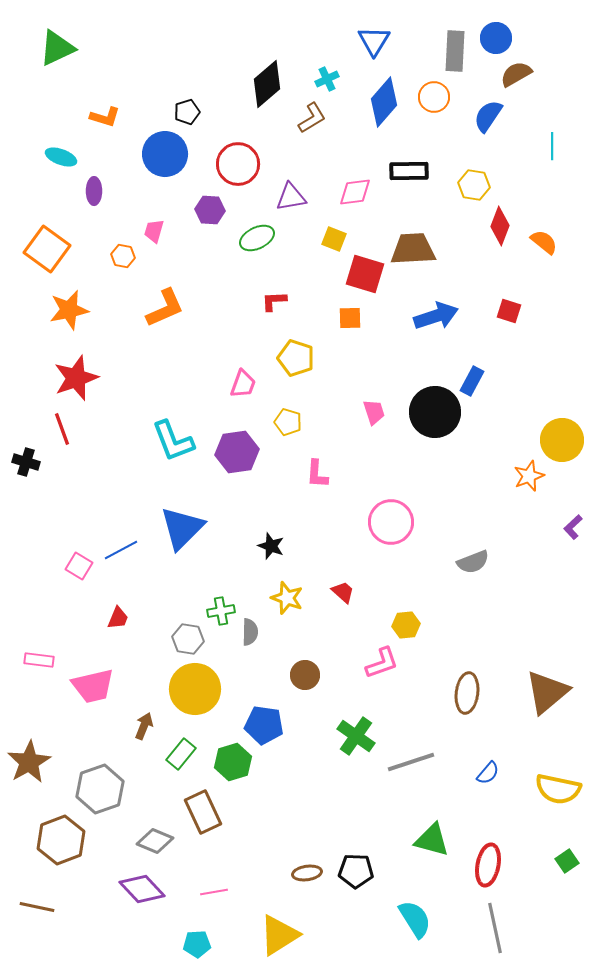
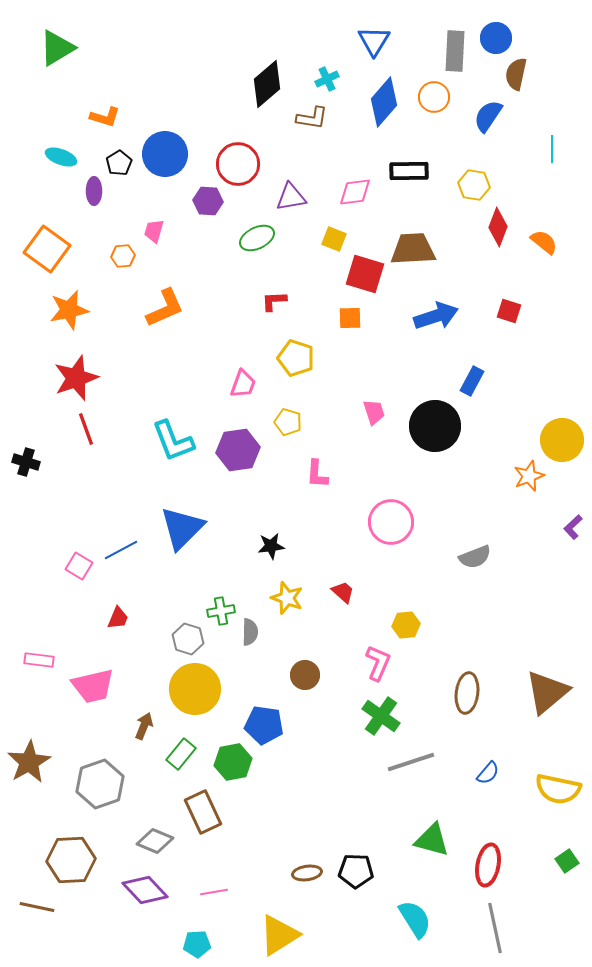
green triangle at (57, 48): rotated 6 degrees counterclockwise
brown semicircle at (516, 74): rotated 48 degrees counterclockwise
black pentagon at (187, 112): moved 68 px left, 51 px down; rotated 15 degrees counterclockwise
brown L-shape at (312, 118): rotated 40 degrees clockwise
cyan line at (552, 146): moved 3 px down
purple hexagon at (210, 210): moved 2 px left, 9 px up
red diamond at (500, 226): moved 2 px left, 1 px down
orange hexagon at (123, 256): rotated 15 degrees counterclockwise
black circle at (435, 412): moved 14 px down
red line at (62, 429): moved 24 px right
purple hexagon at (237, 452): moved 1 px right, 2 px up
black star at (271, 546): rotated 28 degrees counterclockwise
gray semicircle at (473, 562): moved 2 px right, 5 px up
gray hexagon at (188, 639): rotated 8 degrees clockwise
pink L-shape at (382, 663): moved 4 px left; rotated 48 degrees counterclockwise
green cross at (356, 736): moved 25 px right, 20 px up
green hexagon at (233, 762): rotated 6 degrees clockwise
gray hexagon at (100, 789): moved 5 px up
brown hexagon at (61, 840): moved 10 px right, 20 px down; rotated 18 degrees clockwise
purple diamond at (142, 889): moved 3 px right, 1 px down
